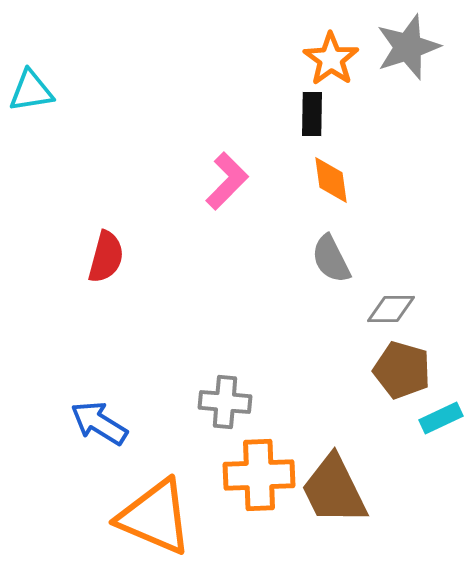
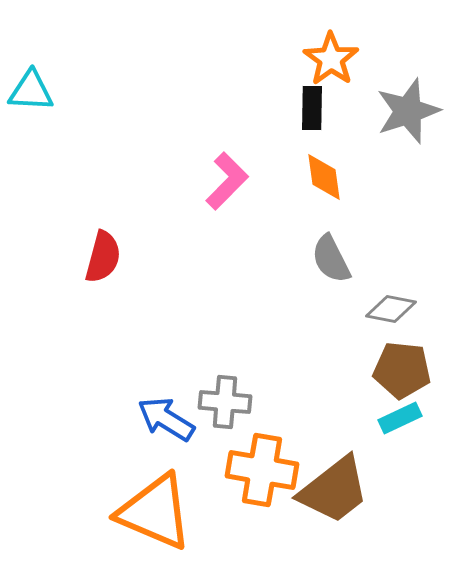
gray star: moved 64 px down
cyan triangle: rotated 12 degrees clockwise
black rectangle: moved 6 px up
orange diamond: moved 7 px left, 3 px up
red semicircle: moved 3 px left
gray diamond: rotated 12 degrees clockwise
brown pentagon: rotated 10 degrees counterclockwise
cyan rectangle: moved 41 px left
blue arrow: moved 67 px right, 4 px up
orange cross: moved 3 px right, 5 px up; rotated 12 degrees clockwise
brown trapezoid: rotated 102 degrees counterclockwise
orange triangle: moved 5 px up
